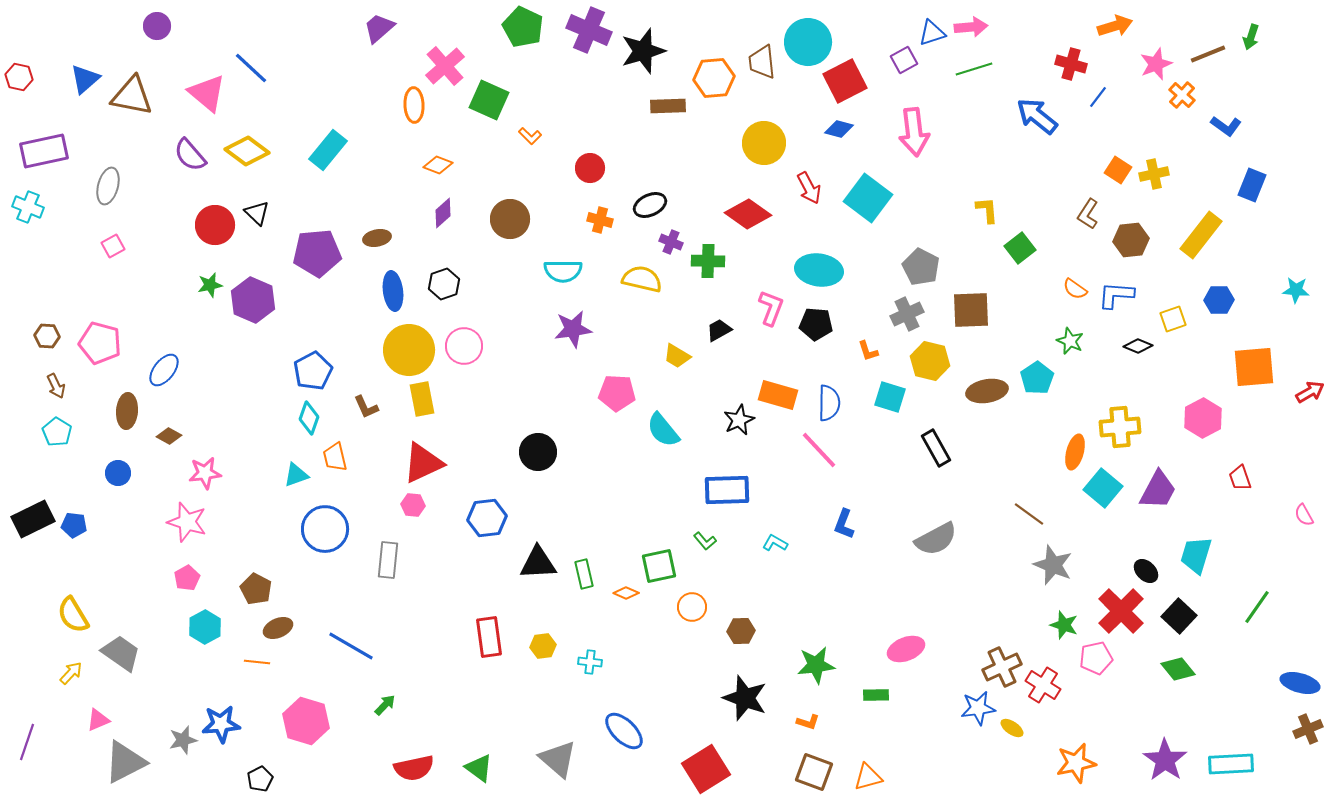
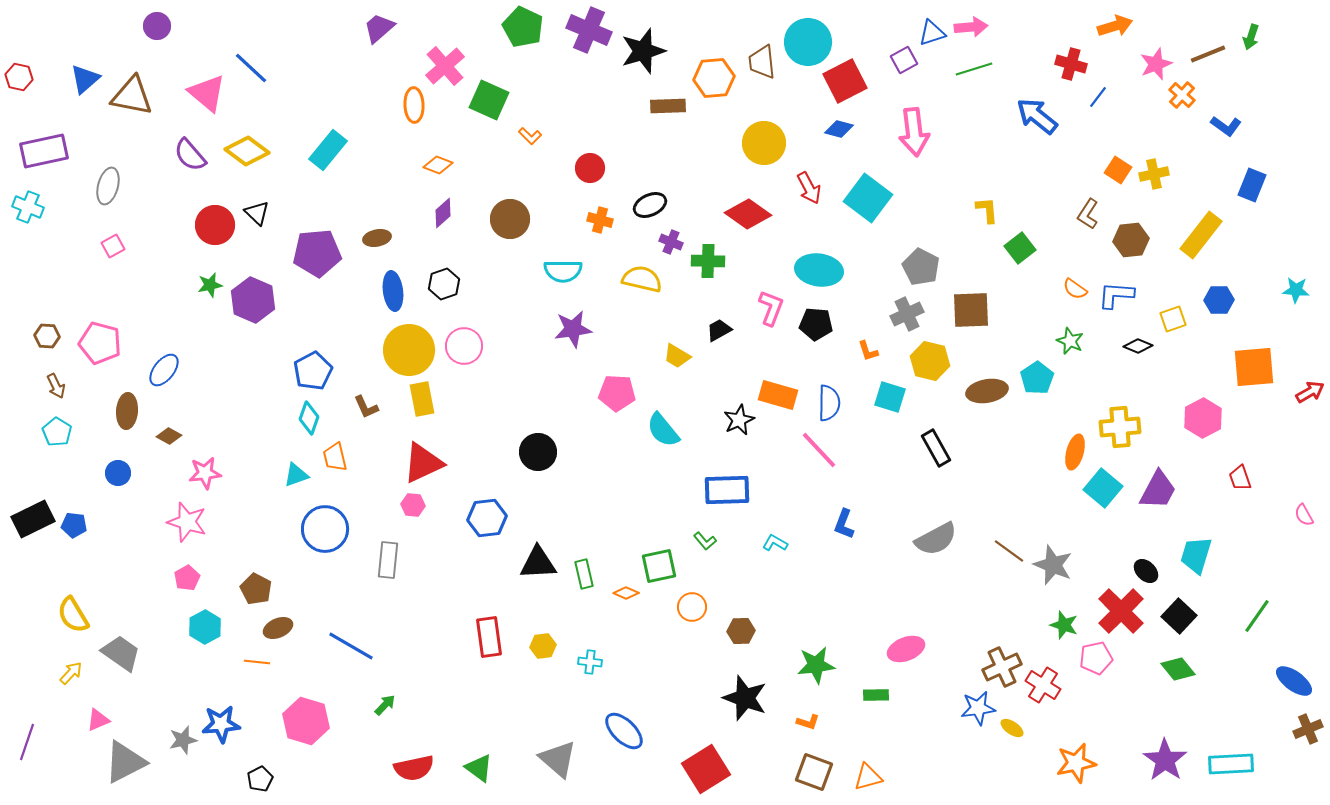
brown line at (1029, 514): moved 20 px left, 37 px down
green line at (1257, 607): moved 9 px down
blue ellipse at (1300, 683): moved 6 px left, 2 px up; rotated 21 degrees clockwise
